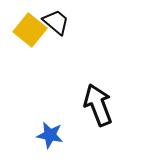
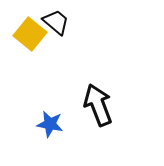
yellow square: moved 4 px down
blue star: moved 11 px up
